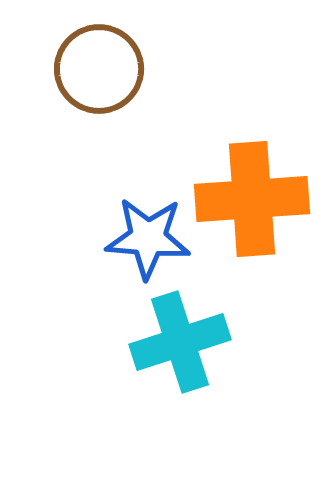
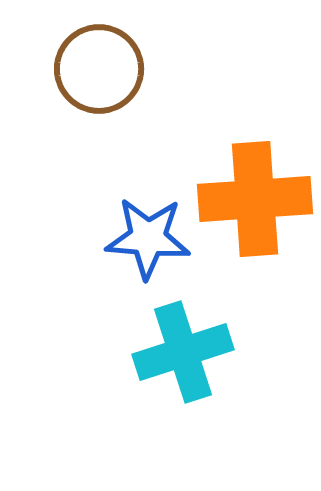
orange cross: moved 3 px right
cyan cross: moved 3 px right, 10 px down
